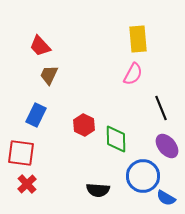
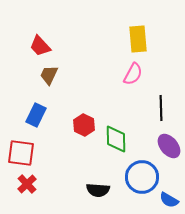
black line: rotated 20 degrees clockwise
purple ellipse: moved 2 px right
blue circle: moved 1 px left, 1 px down
blue semicircle: moved 3 px right, 2 px down
